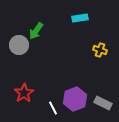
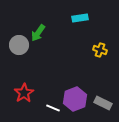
green arrow: moved 2 px right, 2 px down
white line: rotated 40 degrees counterclockwise
